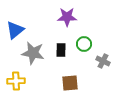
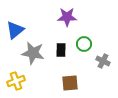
yellow cross: rotated 18 degrees counterclockwise
